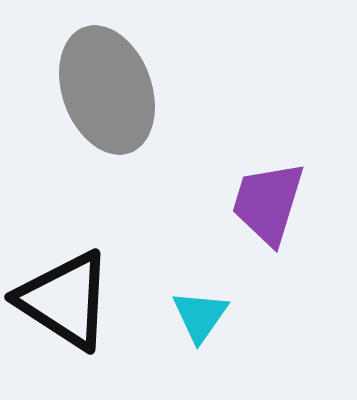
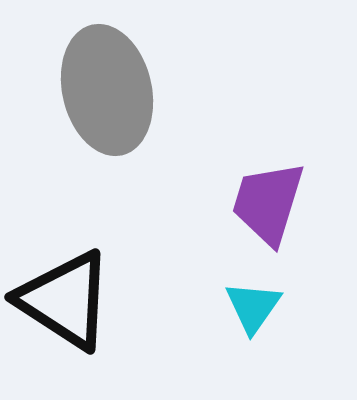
gray ellipse: rotated 7 degrees clockwise
cyan triangle: moved 53 px right, 9 px up
